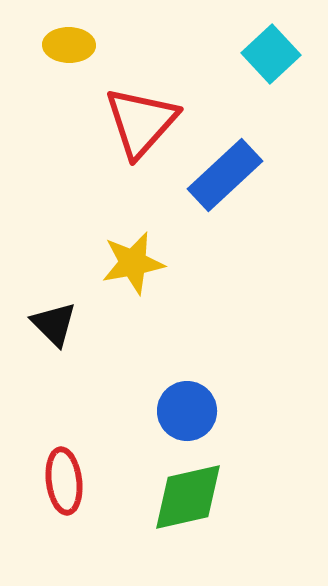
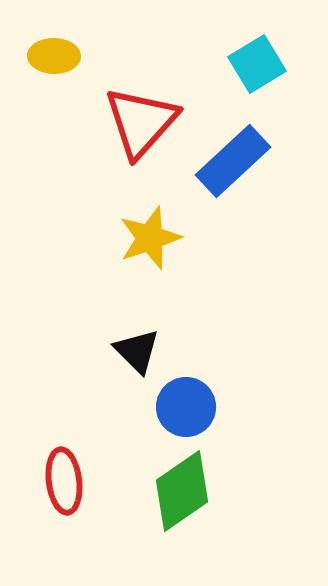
yellow ellipse: moved 15 px left, 11 px down
cyan square: moved 14 px left, 10 px down; rotated 12 degrees clockwise
blue rectangle: moved 8 px right, 14 px up
yellow star: moved 17 px right, 25 px up; rotated 8 degrees counterclockwise
black triangle: moved 83 px right, 27 px down
blue circle: moved 1 px left, 4 px up
green diamond: moved 6 px left, 6 px up; rotated 22 degrees counterclockwise
